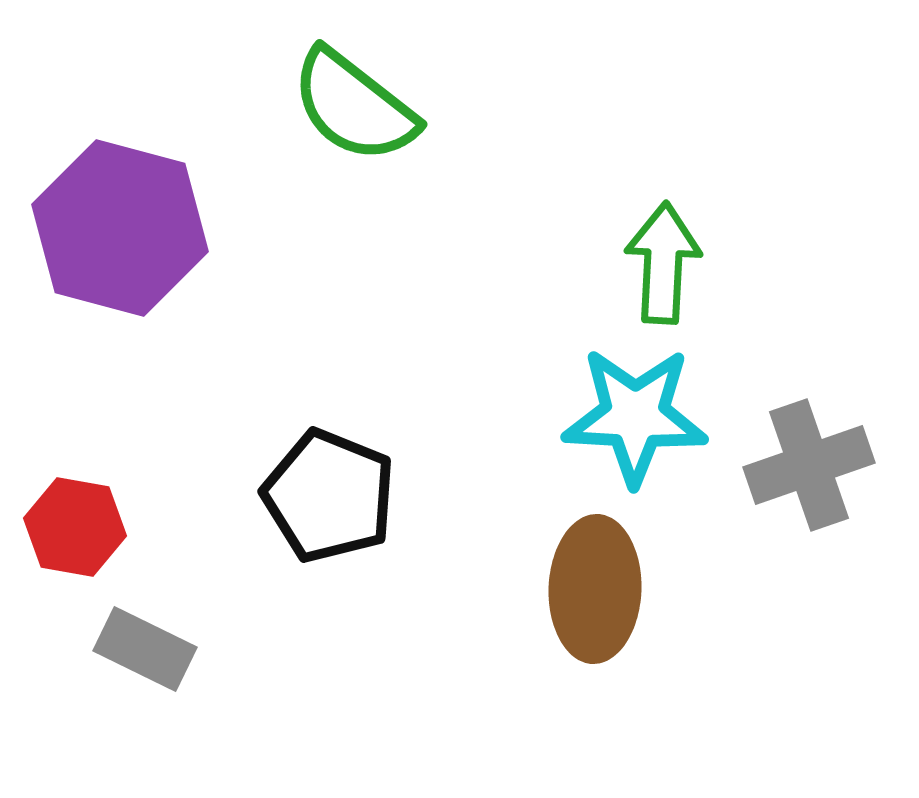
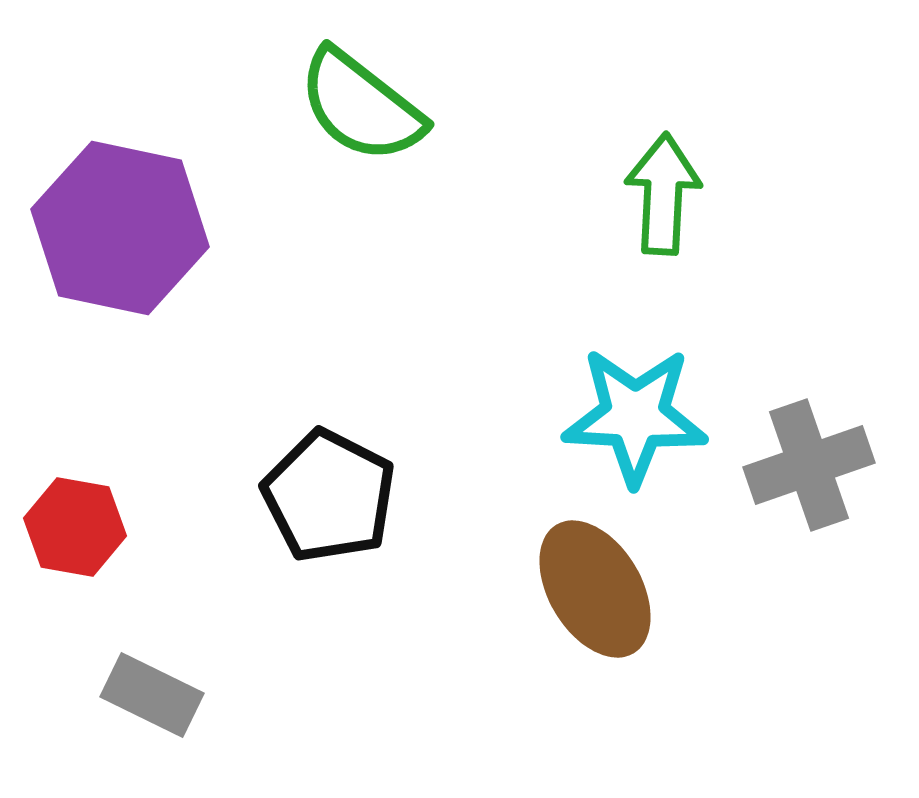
green semicircle: moved 7 px right
purple hexagon: rotated 3 degrees counterclockwise
green arrow: moved 69 px up
black pentagon: rotated 5 degrees clockwise
brown ellipse: rotated 33 degrees counterclockwise
gray rectangle: moved 7 px right, 46 px down
